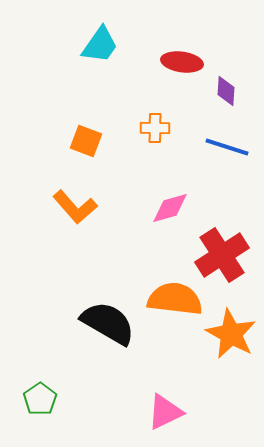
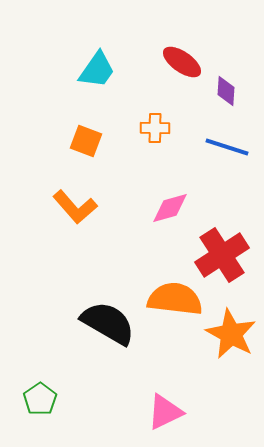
cyan trapezoid: moved 3 px left, 25 px down
red ellipse: rotated 27 degrees clockwise
